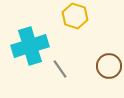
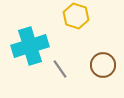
yellow hexagon: moved 1 px right
brown circle: moved 6 px left, 1 px up
